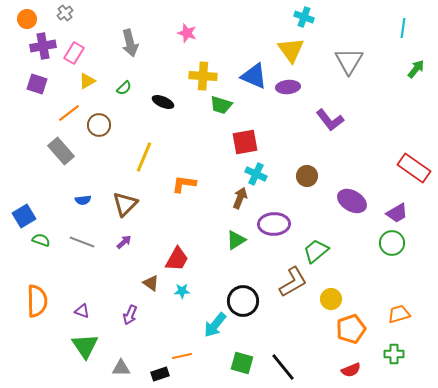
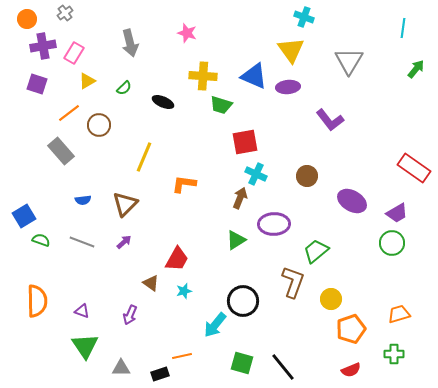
brown L-shape at (293, 282): rotated 40 degrees counterclockwise
cyan star at (182, 291): moved 2 px right; rotated 14 degrees counterclockwise
